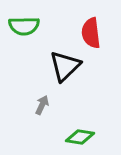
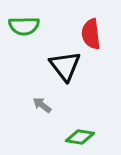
red semicircle: moved 1 px down
black triangle: rotated 24 degrees counterclockwise
gray arrow: rotated 78 degrees counterclockwise
